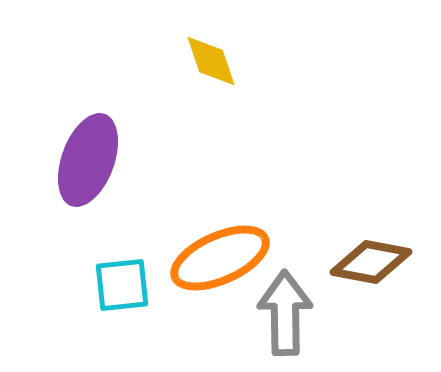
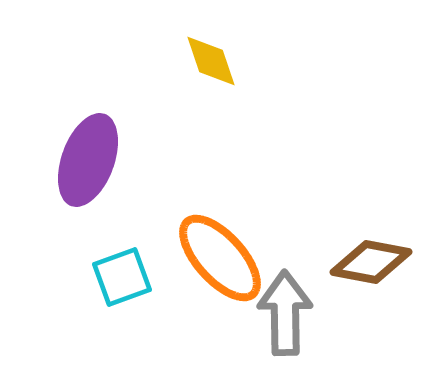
orange ellipse: rotated 72 degrees clockwise
cyan square: moved 8 px up; rotated 14 degrees counterclockwise
